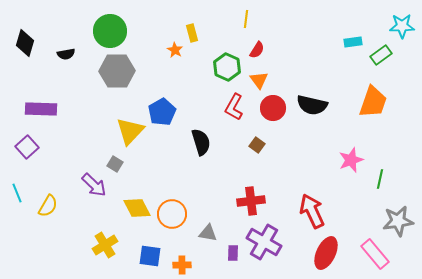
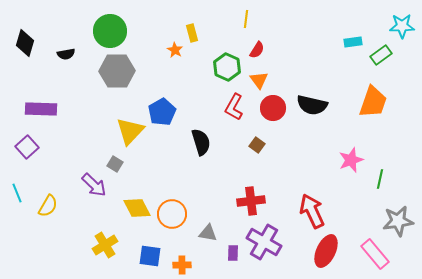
red ellipse at (326, 253): moved 2 px up
